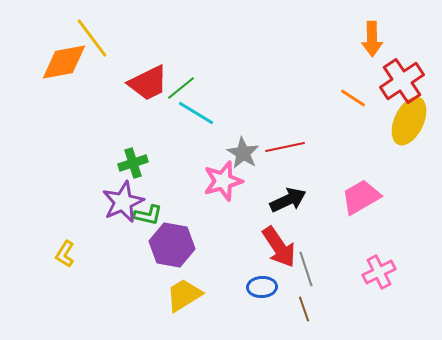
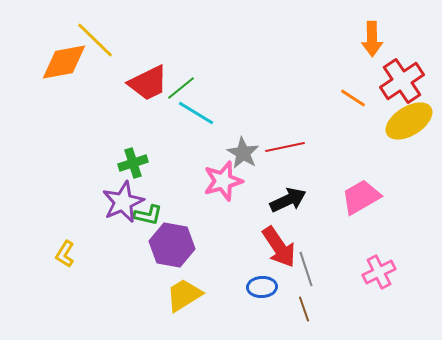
yellow line: moved 3 px right, 2 px down; rotated 9 degrees counterclockwise
yellow ellipse: rotated 33 degrees clockwise
